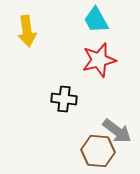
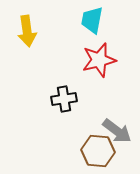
cyan trapezoid: moved 4 px left; rotated 40 degrees clockwise
black cross: rotated 15 degrees counterclockwise
